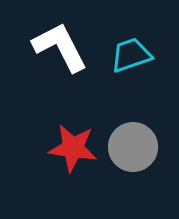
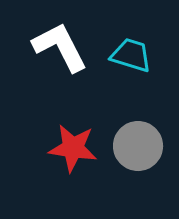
cyan trapezoid: rotated 36 degrees clockwise
gray circle: moved 5 px right, 1 px up
